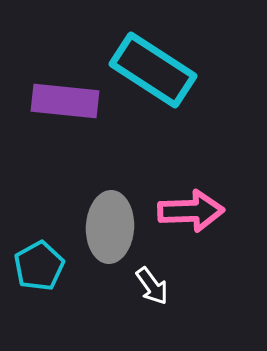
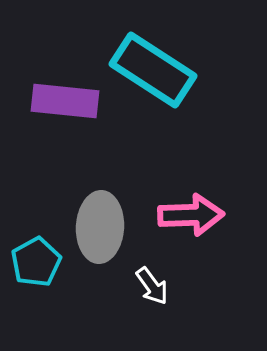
pink arrow: moved 4 px down
gray ellipse: moved 10 px left
cyan pentagon: moved 3 px left, 4 px up
